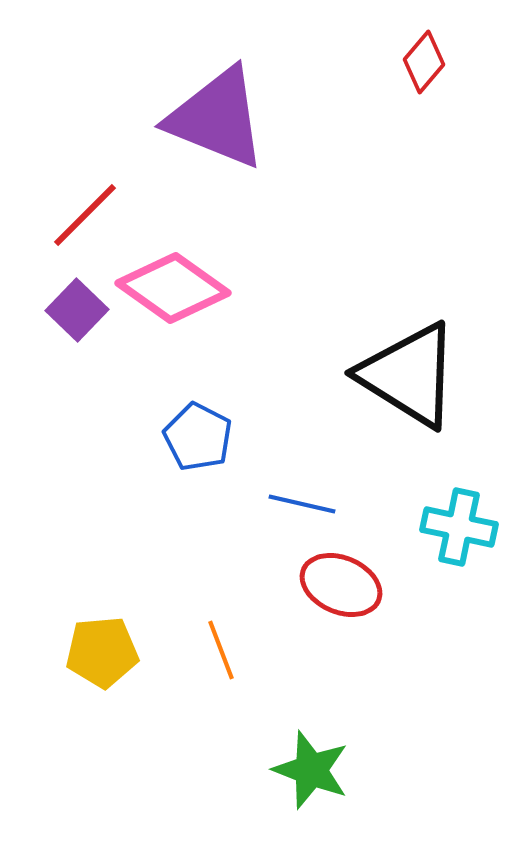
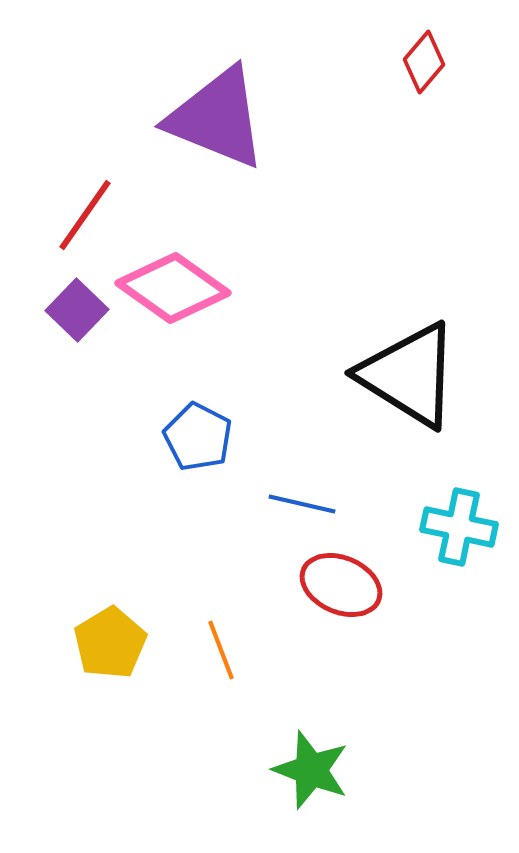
red line: rotated 10 degrees counterclockwise
yellow pentagon: moved 8 px right, 9 px up; rotated 26 degrees counterclockwise
